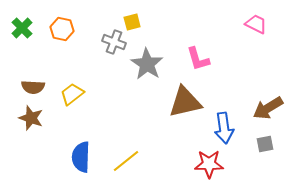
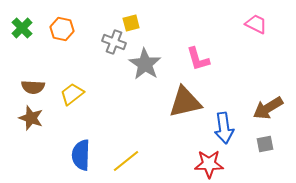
yellow square: moved 1 px left, 1 px down
gray star: moved 2 px left
blue semicircle: moved 2 px up
